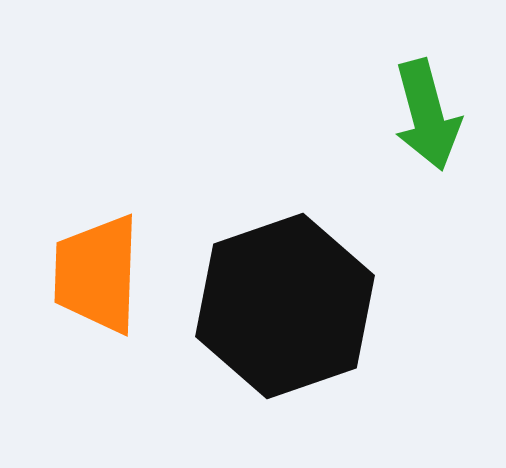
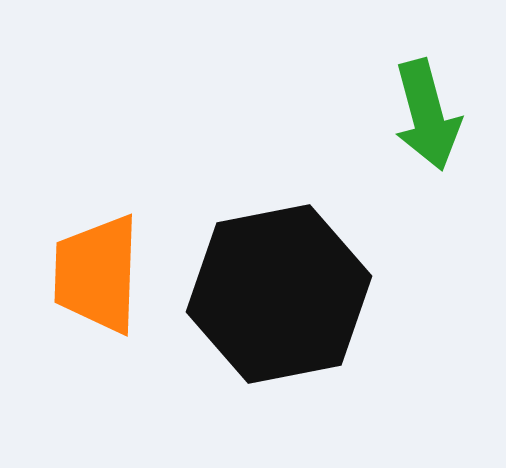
black hexagon: moved 6 px left, 12 px up; rotated 8 degrees clockwise
